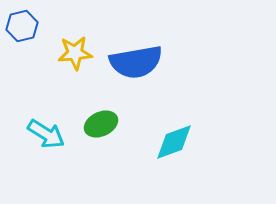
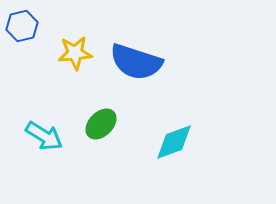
blue semicircle: rotated 28 degrees clockwise
green ellipse: rotated 20 degrees counterclockwise
cyan arrow: moved 2 px left, 2 px down
